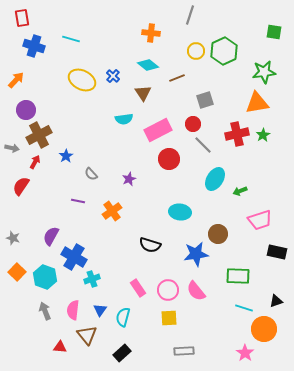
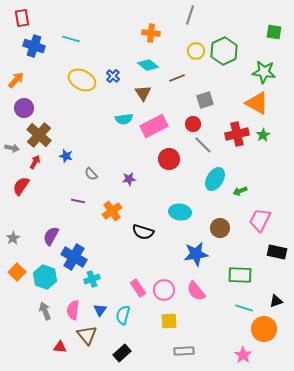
green star at (264, 72): rotated 15 degrees clockwise
orange triangle at (257, 103): rotated 40 degrees clockwise
purple circle at (26, 110): moved 2 px left, 2 px up
pink rectangle at (158, 130): moved 4 px left, 4 px up
brown cross at (39, 135): rotated 20 degrees counterclockwise
blue star at (66, 156): rotated 24 degrees counterclockwise
purple star at (129, 179): rotated 16 degrees clockwise
pink trapezoid at (260, 220): rotated 135 degrees clockwise
brown circle at (218, 234): moved 2 px right, 6 px up
gray star at (13, 238): rotated 24 degrees clockwise
black semicircle at (150, 245): moved 7 px left, 13 px up
green rectangle at (238, 276): moved 2 px right, 1 px up
pink circle at (168, 290): moved 4 px left
cyan semicircle at (123, 317): moved 2 px up
yellow square at (169, 318): moved 3 px down
pink star at (245, 353): moved 2 px left, 2 px down
